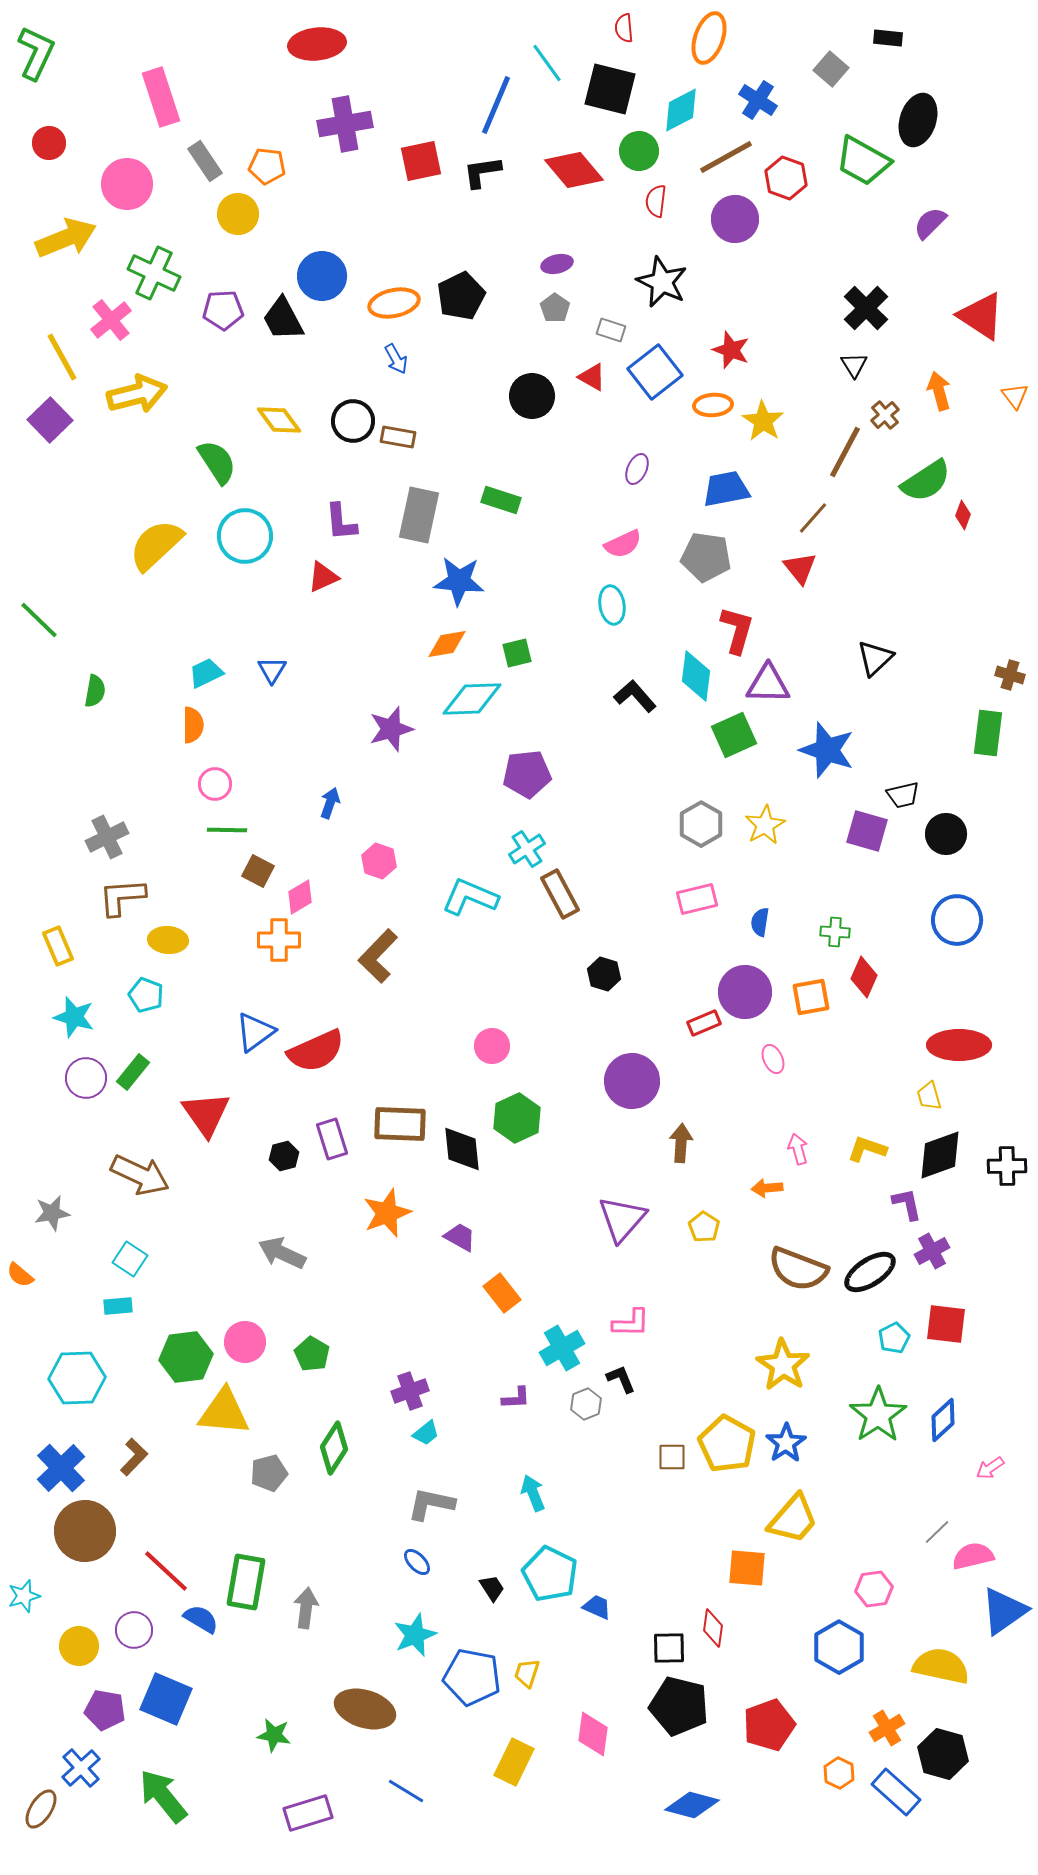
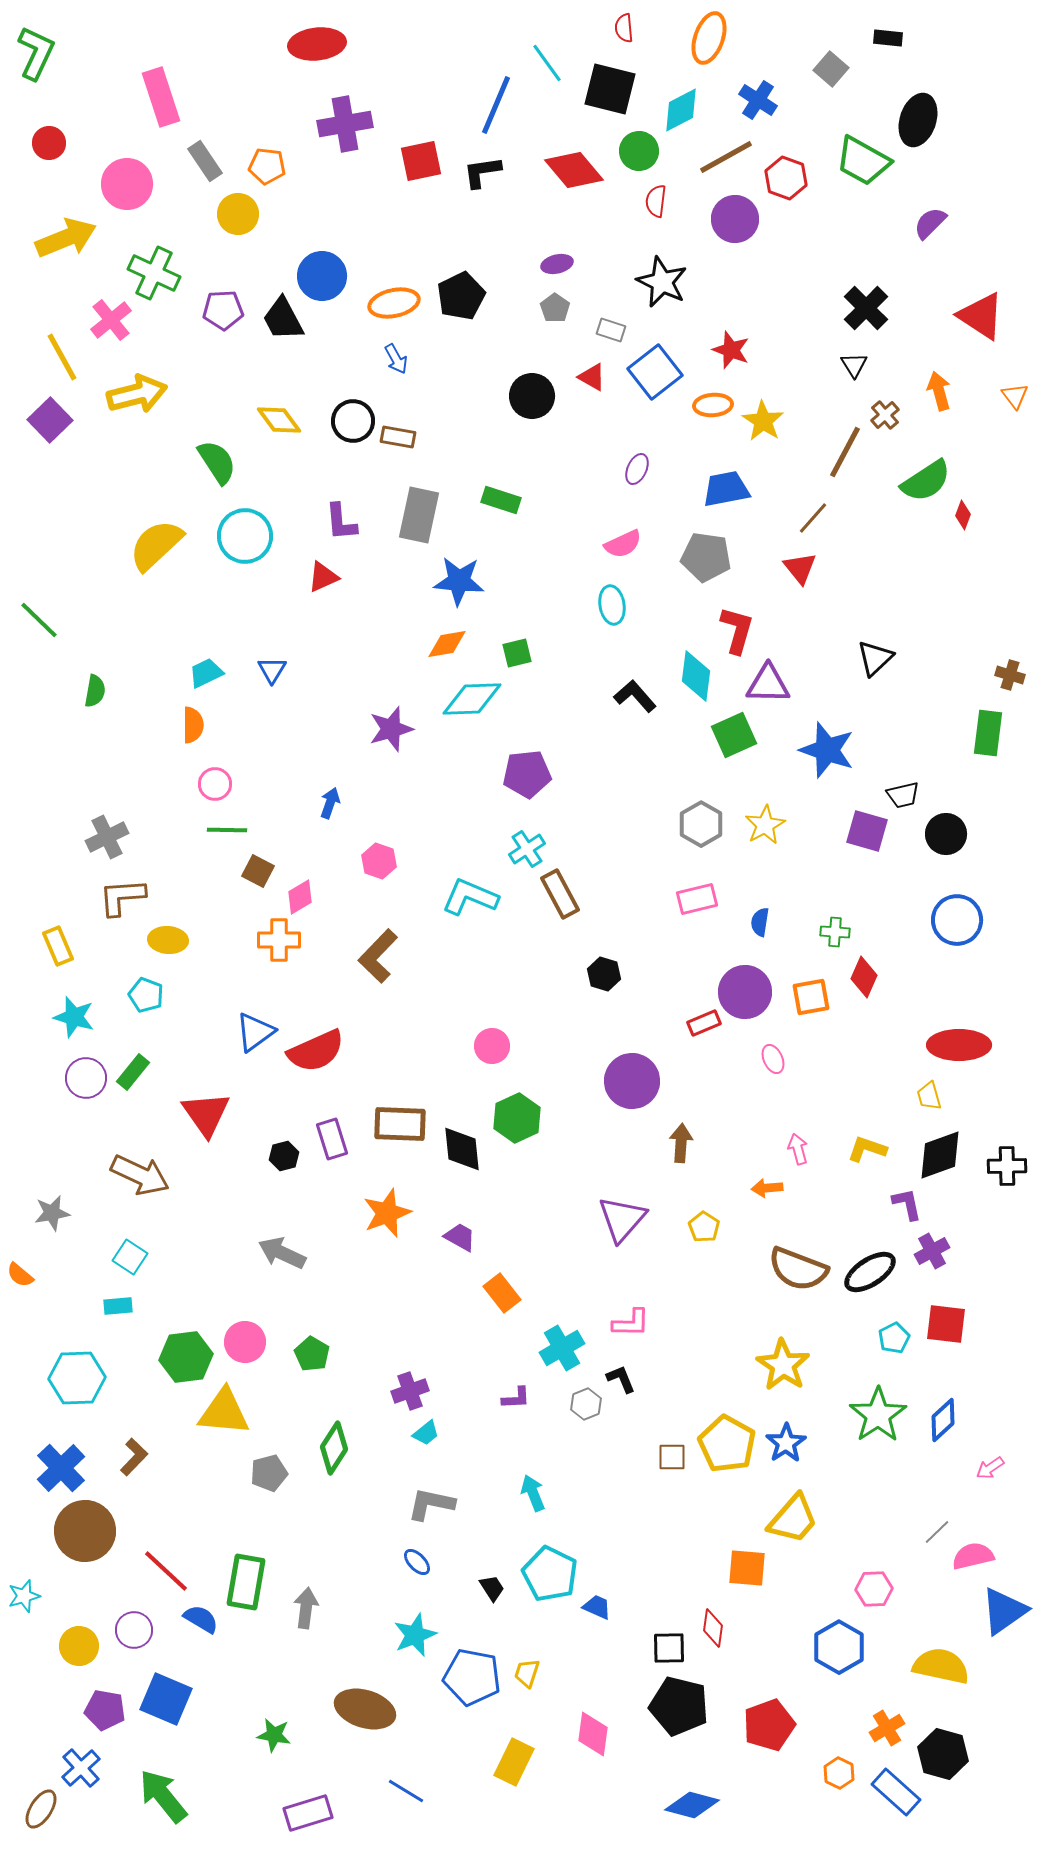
cyan square at (130, 1259): moved 2 px up
pink hexagon at (874, 1589): rotated 6 degrees clockwise
